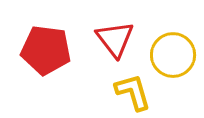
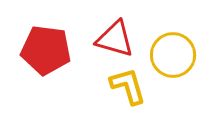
red triangle: rotated 36 degrees counterclockwise
yellow L-shape: moved 5 px left, 6 px up
